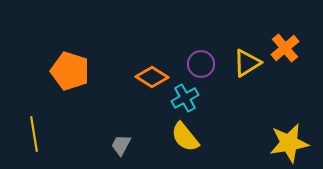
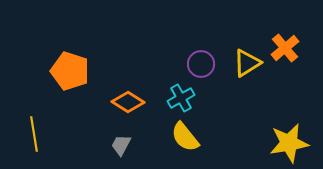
orange diamond: moved 24 px left, 25 px down
cyan cross: moved 4 px left
